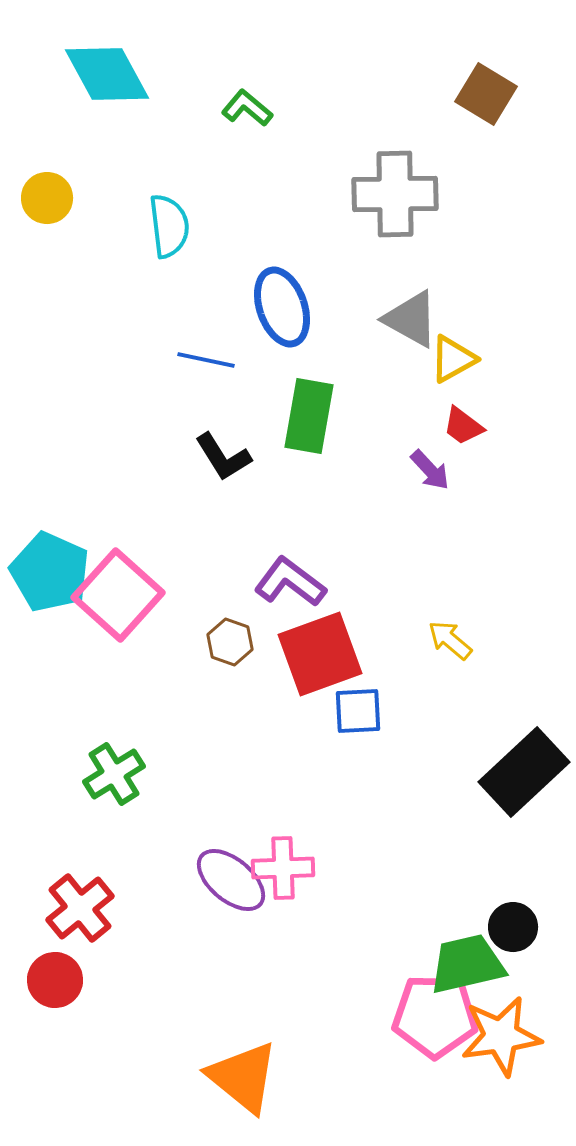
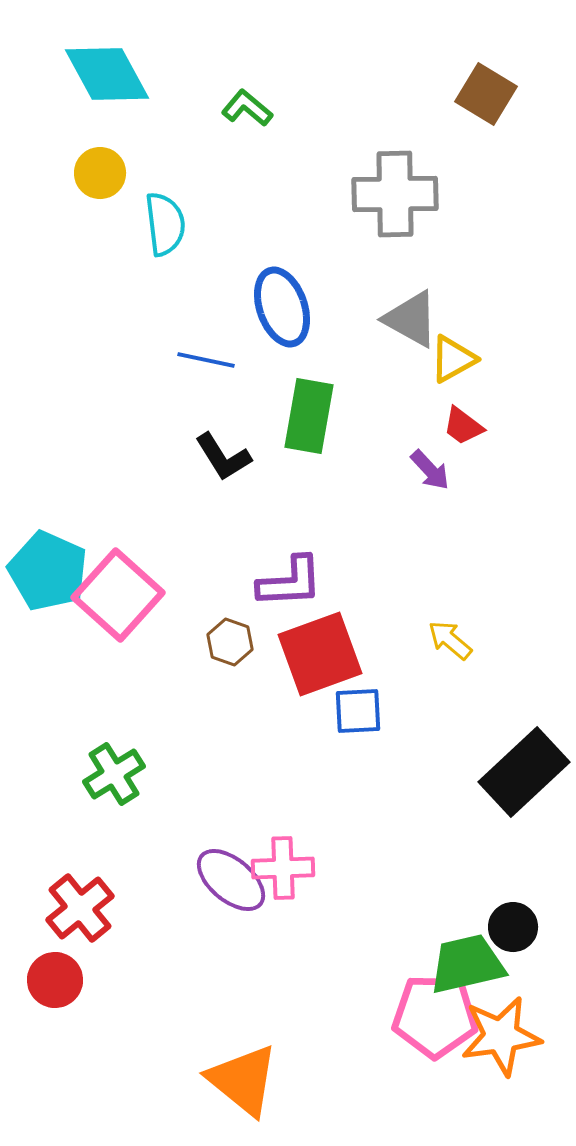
yellow circle: moved 53 px right, 25 px up
cyan semicircle: moved 4 px left, 2 px up
cyan pentagon: moved 2 px left, 1 px up
purple L-shape: rotated 140 degrees clockwise
orange triangle: moved 3 px down
